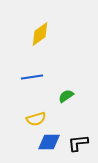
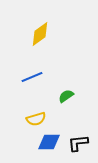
blue line: rotated 15 degrees counterclockwise
